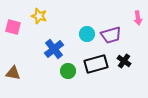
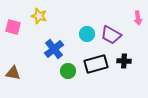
purple trapezoid: rotated 45 degrees clockwise
black cross: rotated 32 degrees counterclockwise
